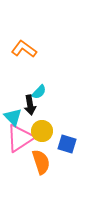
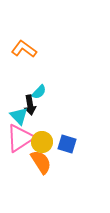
cyan triangle: moved 6 px right, 1 px up
yellow circle: moved 11 px down
orange semicircle: rotated 15 degrees counterclockwise
